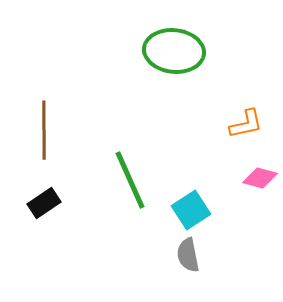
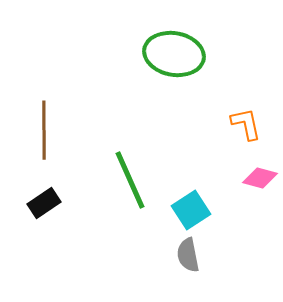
green ellipse: moved 3 px down; rotated 4 degrees clockwise
orange L-shape: rotated 90 degrees counterclockwise
